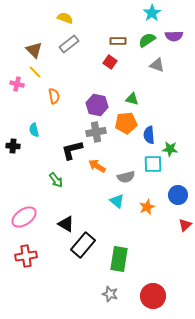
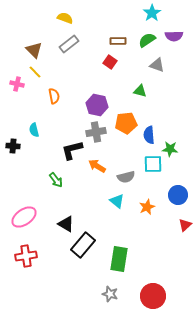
green triangle: moved 8 px right, 8 px up
